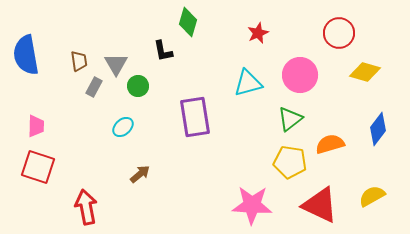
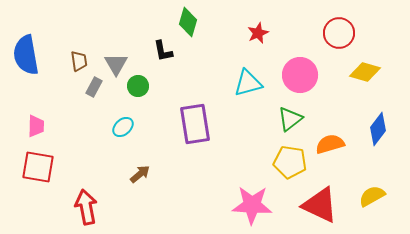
purple rectangle: moved 7 px down
red square: rotated 8 degrees counterclockwise
